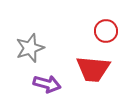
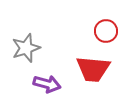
gray star: moved 4 px left
